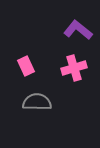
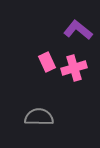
pink rectangle: moved 21 px right, 4 px up
gray semicircle: moved 2 px right, 15 px down
